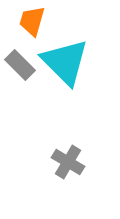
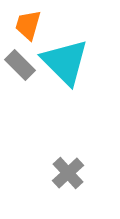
orange trapezoid: moved 4 px left, 4 px down
gray cross: moved 11 px down; rotated 16 degrees clockwise
